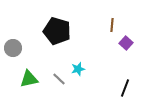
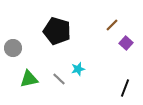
brown line: rotated 40 degrees clockwise
